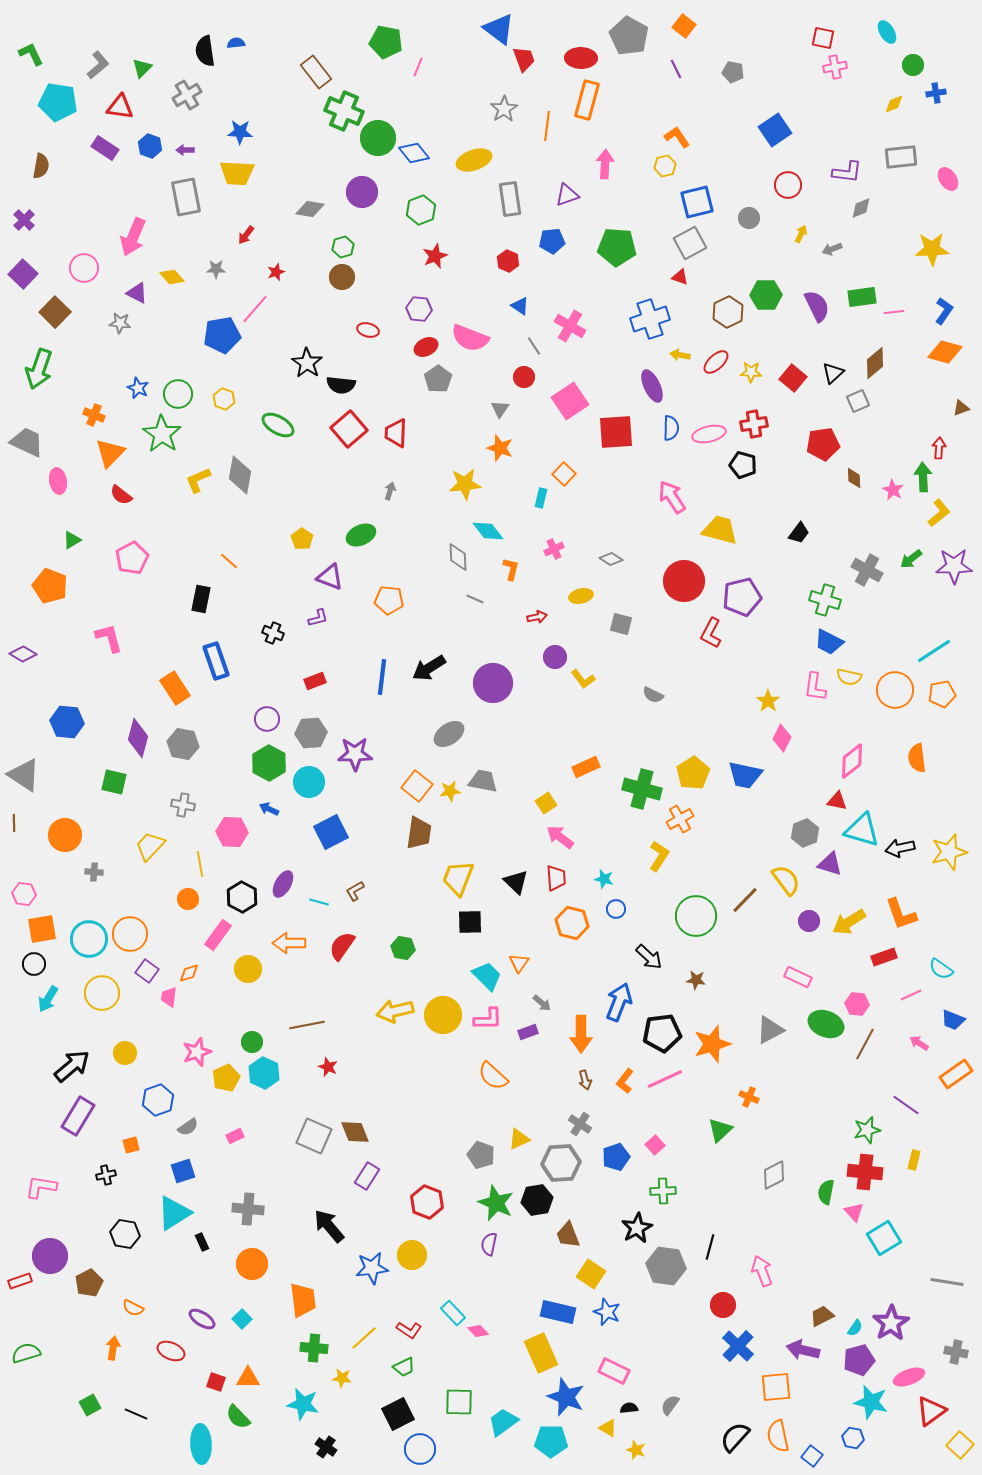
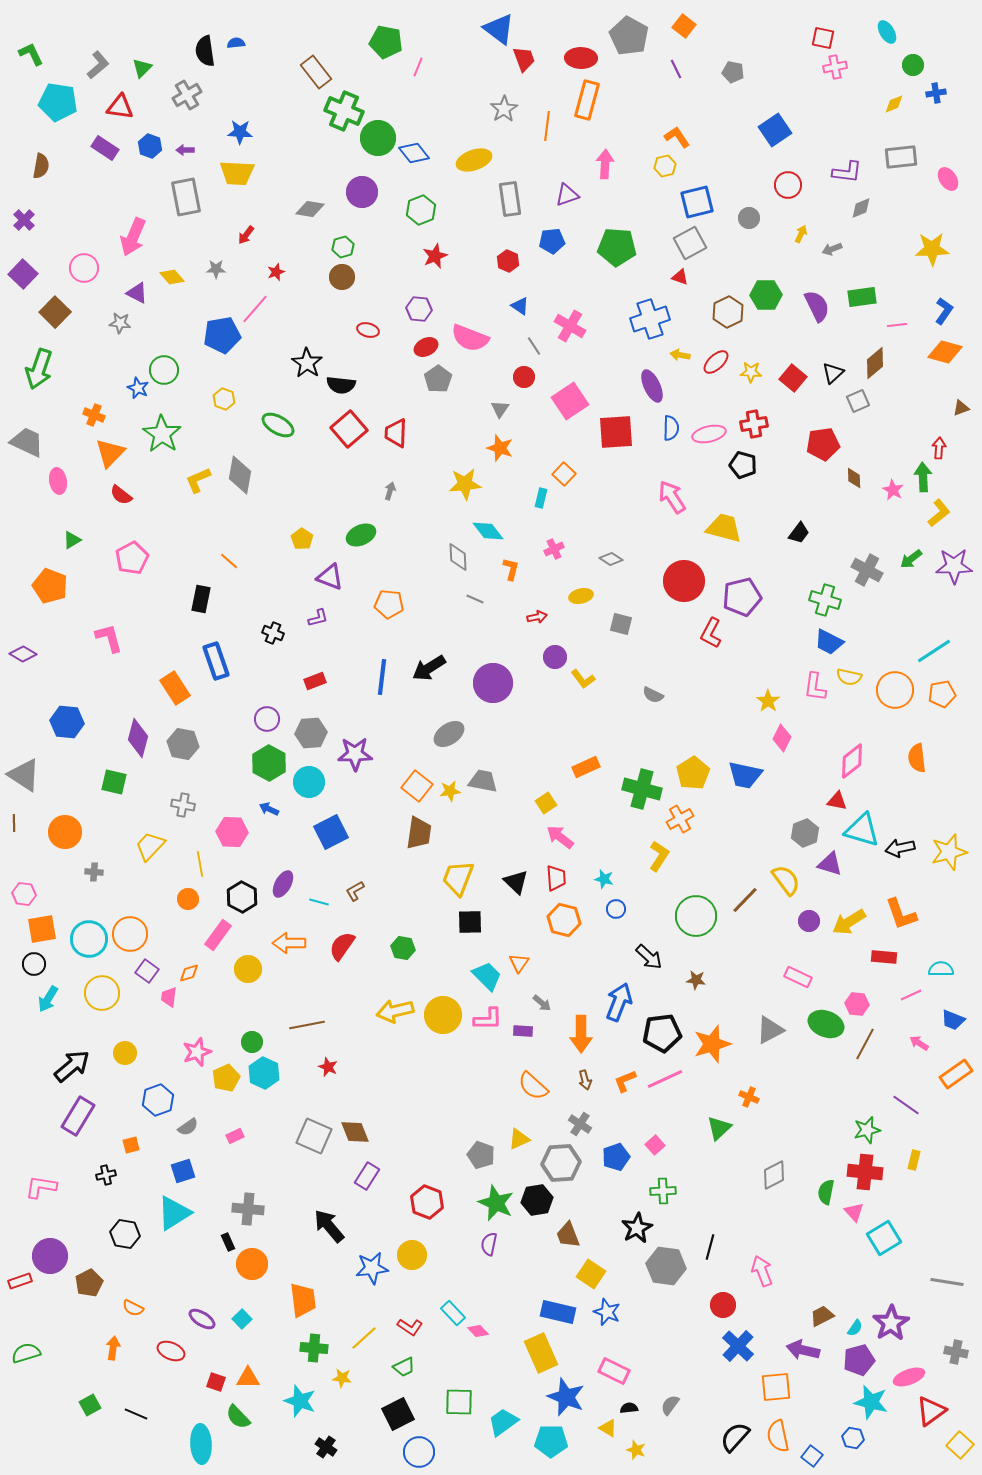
pink line at (894, 312): moved 3 px right, 13 px down
green circle at (178, 394): moved 14 px left, 24 px up
yellow trapezoid at (720, 530): moved 4 px right, 2 px up
orange pentagon at (389, 600): moved 4 px down
orange circle at (65, 835): moved 3 px up
orange hexagon at (572, 923): moved 8 px left, 3 px up
red rectangle at (884, 957): rotated 25 degrees clockwise
cyan semicircle at (941, 969): rotated 145 degrees clockwise
purple rectangle at (528, 1032): moved 5 px left, 1 px up; rotated 24 degrees clockwise
orange semicircle at (493, 1076): moved 40 px right, 10 px down
orange L-shape at (625, 1081): rotated 30 degrees clockwise
green triangle at (720, 1130): moved 1 px left, 2 px up
black rectangle at (202, 1242): moved 26 px right
red L-shape at (409, 1330): moved 1 px right, 3 px up
cyan star at (303, 1404): moved 3 px left, 3 px up; rotated 8 degrees clockwise
blue circle at (420, 1449): moved 1 px left, 3 px down
